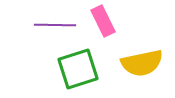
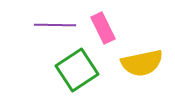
pink rectangle: moved 7 px down
green square: moved 1 px left, 1 px down; rotated 15 degrees counterclockwise
